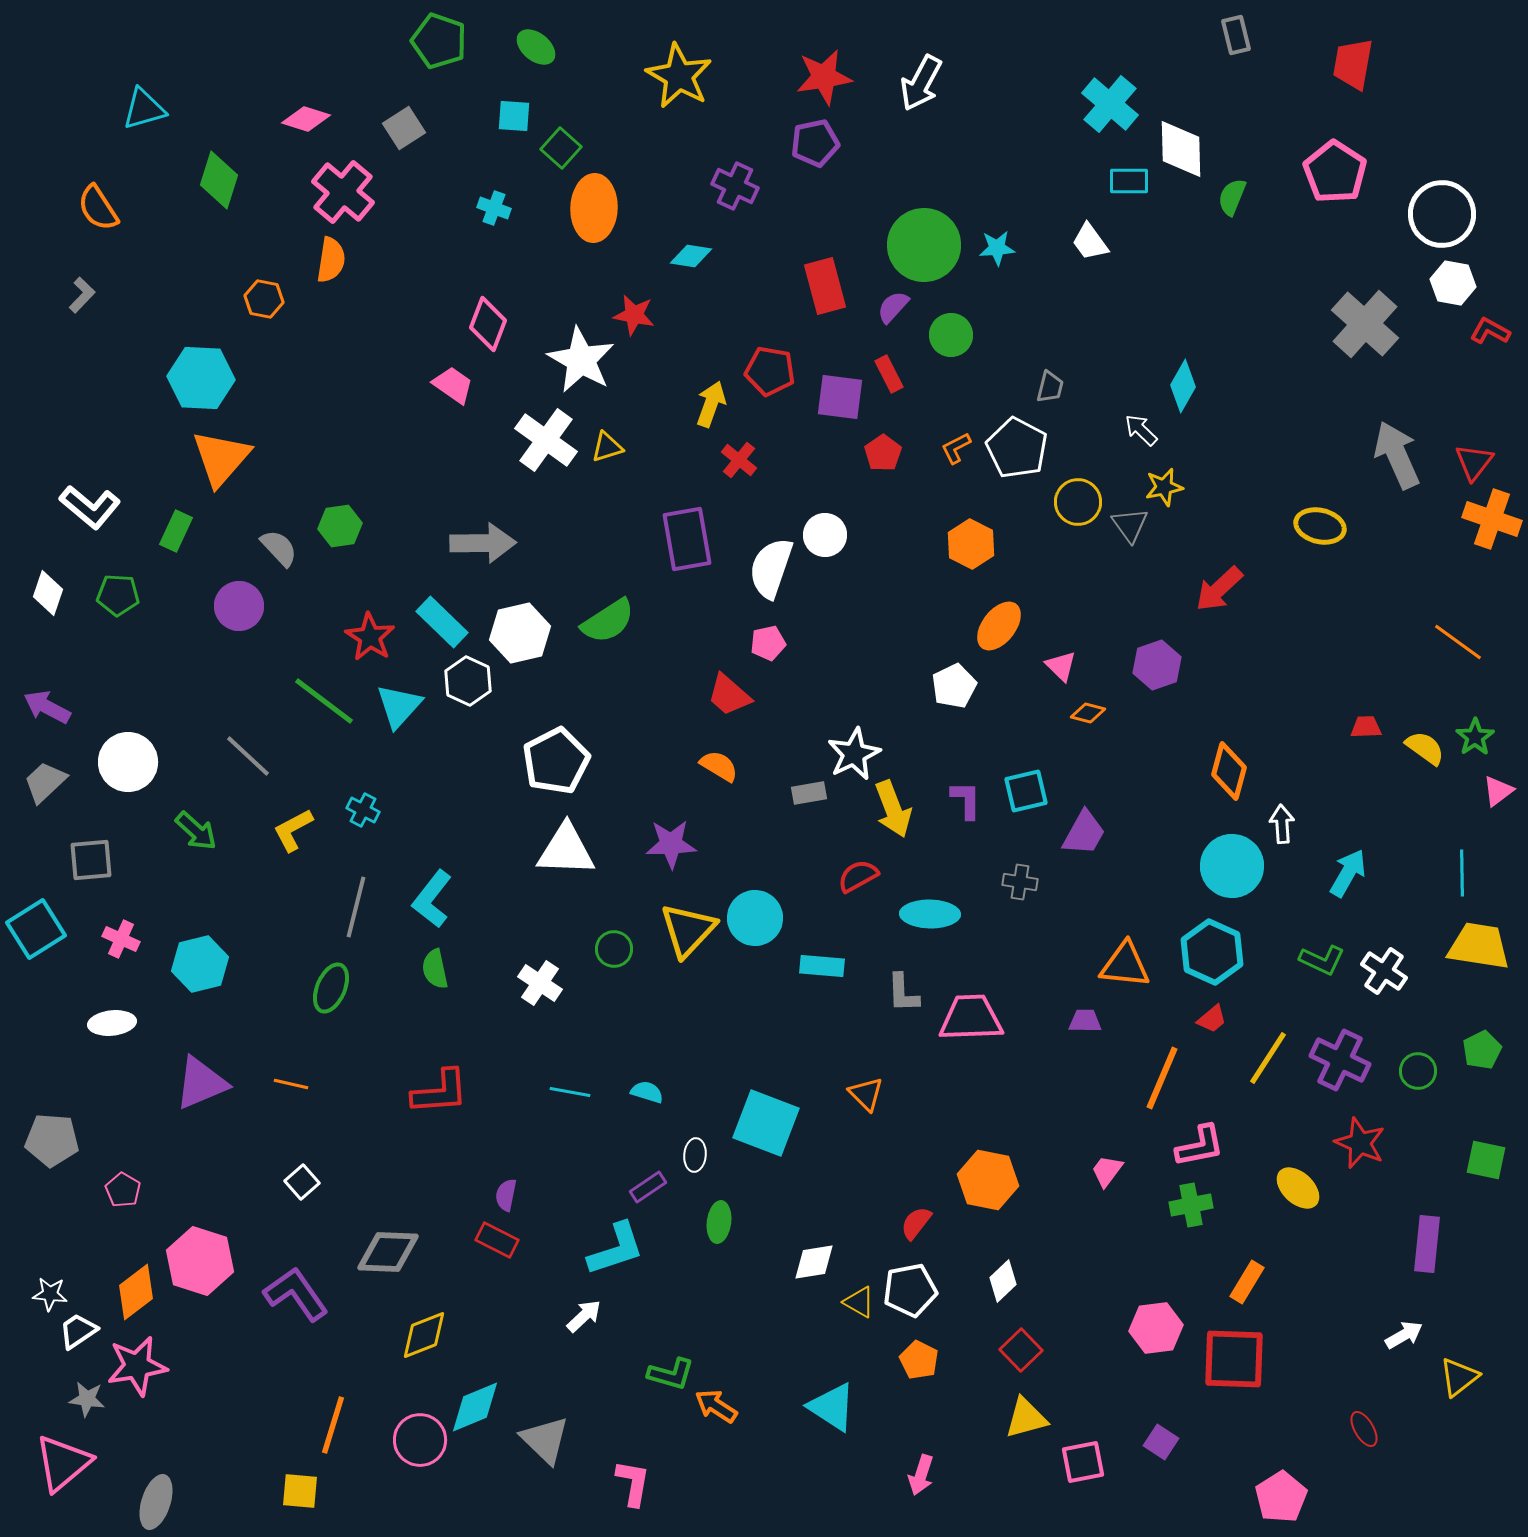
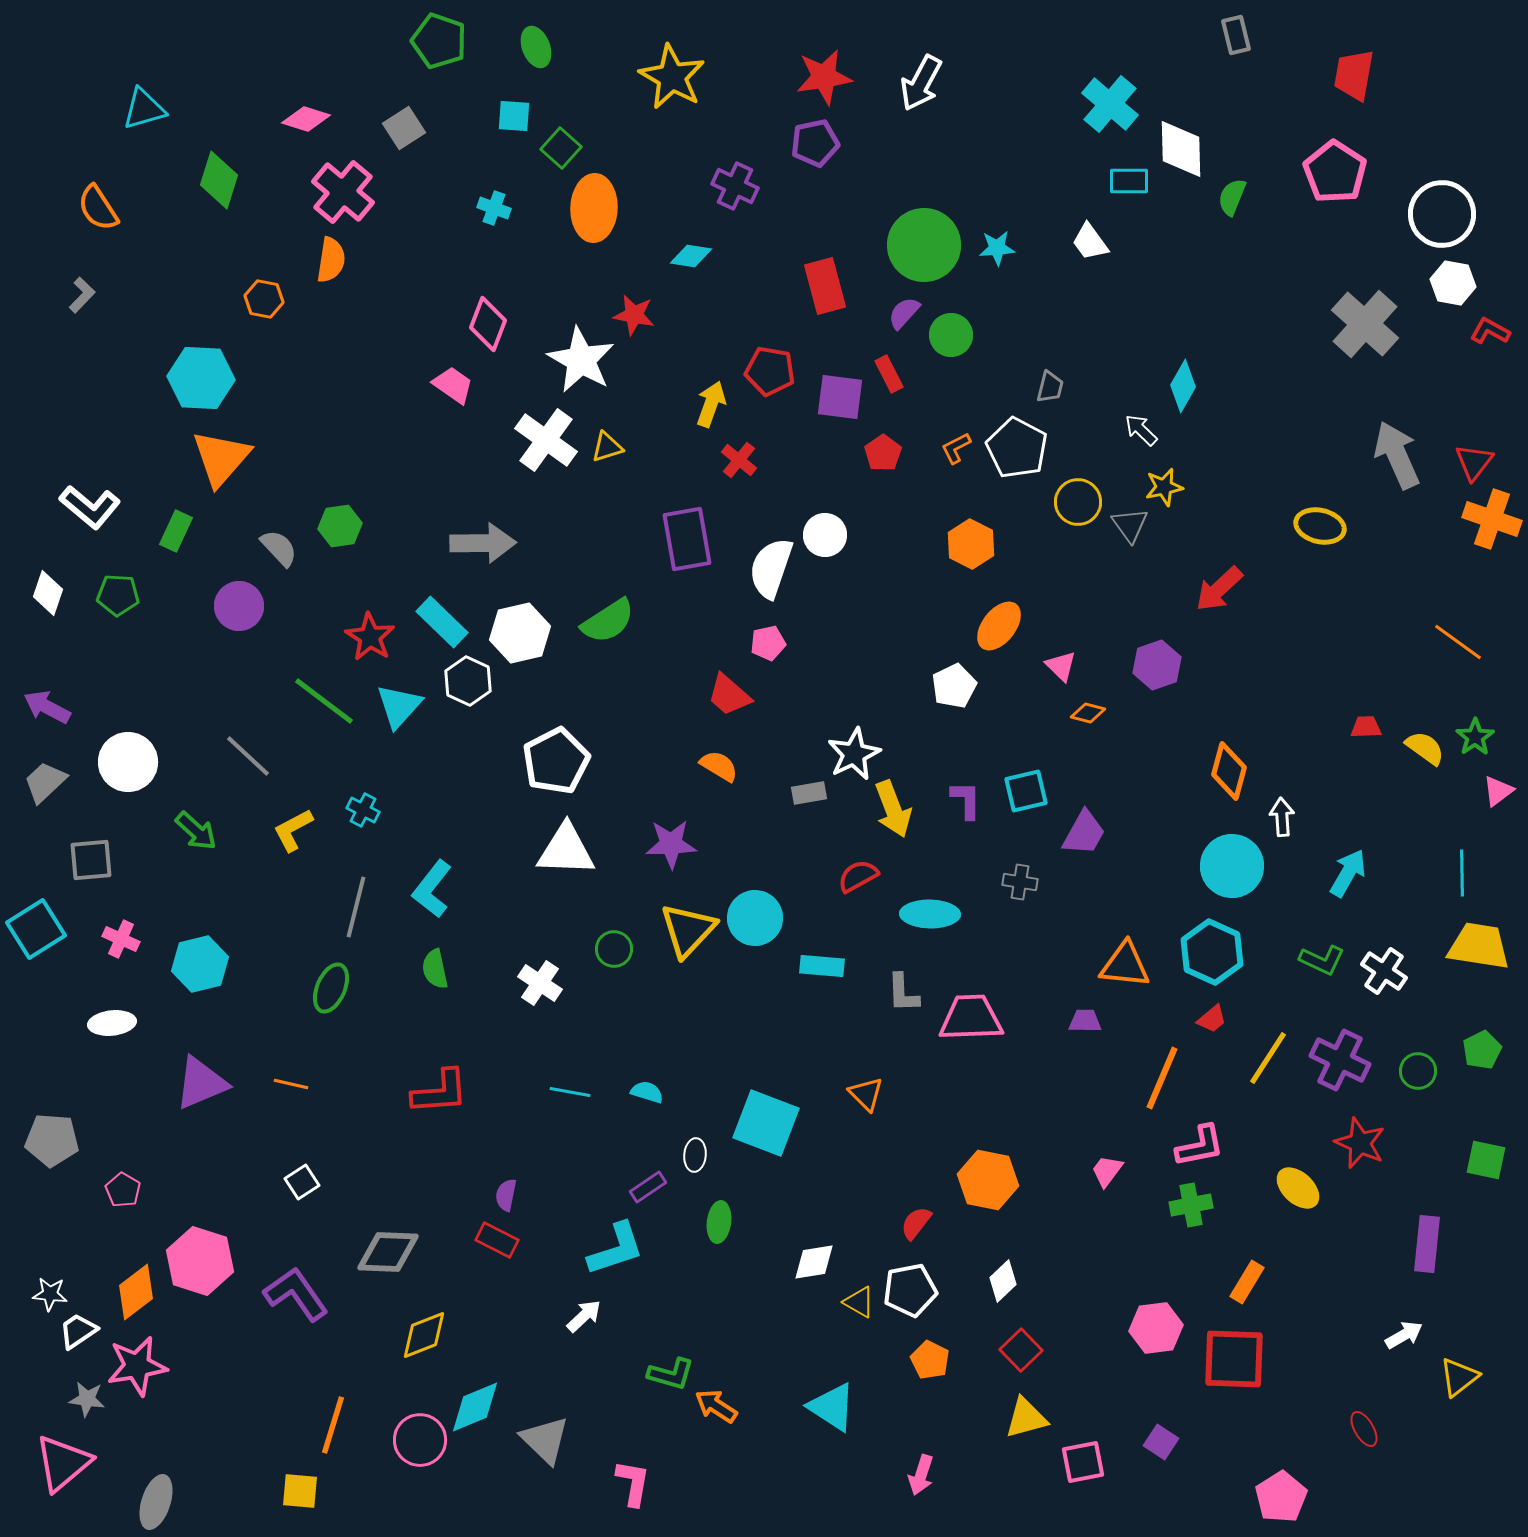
green ellipse at (536, 47): rotated 30 degrees clockwise
red trapezoid at (1353, 64): moved 1 px right, 11 px down
yellow star at (679, 76): moved 7 px left, 1 px down
purple semicircle at (893, 307): moved 11 px right, 6 px down
white arrow at (1282, 824): moved 7 px up
cyan L-shape at (432, 899): moved 10 px up
white square at (302, 1182): rotated 8 degrees clockwise
orange pentagon at (919, 1360): moved 11 px right
